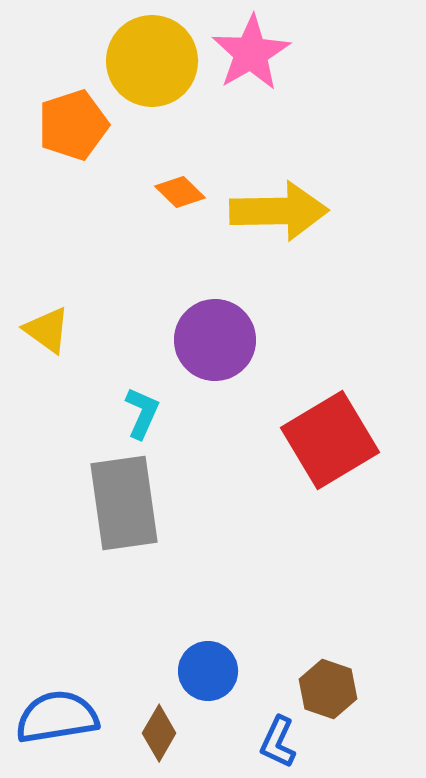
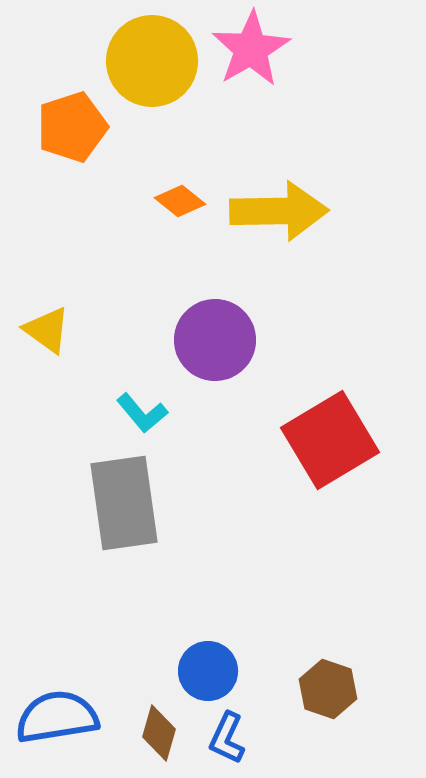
pink star: moved 4 px up
orange pentagon: moved 1 px left, 2 px down
orange diamond: moved 9 px down; rotated 6 degrees counterclockwise
cyan L-shape: rotated 116 degrees clockwise
brown diamond: rotated 14 degrees counterclockwise
blue L-shape: moved 51 px left, 4 px up
